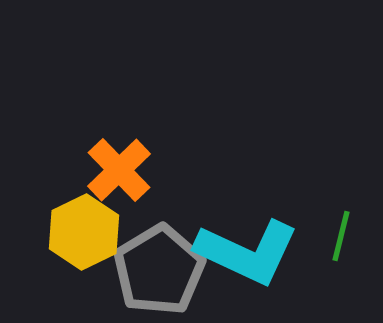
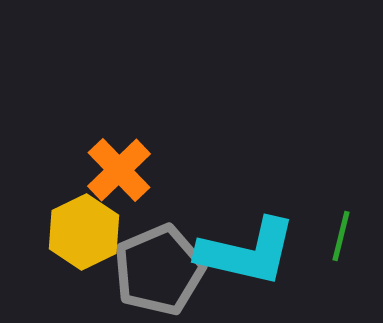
cyan L-shape: rotated 12 degrees counterclockwise
gray pentagon: rotated 8 degrees clockwise
